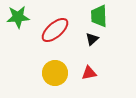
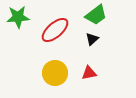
green trapezoid: moved 3 px left, 1 px up; rotated 125 degrees counterclockwise
